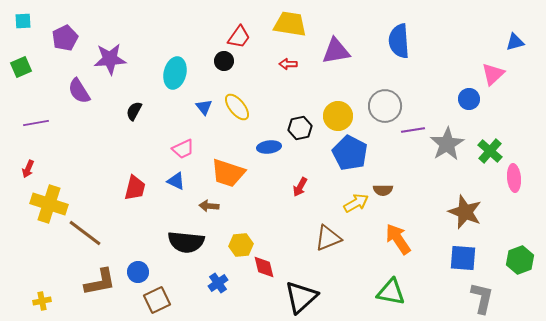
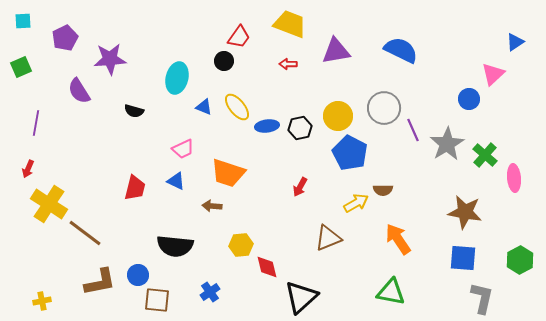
yellow trapezoid at (290, 24): rotated 12 degrees clockwise
blue semicircle at (399, 41): moved 2 px right, 9 px down; rotated 120 degrees clockwise
blue triangle at (515, 42): rotated 18 degrees counterclockwise
cyan ellipse at (175, 73): moved 2 px right, 5 px down
gray circle at (385, 106): moved 1 px left, 2 px down
blue triangle at (204, 107): rotated 30 degrees counterclockwise
black semicircle at (134, 111): rotated 102 degrees counterclockwise
purple line at (36, 123): rotated 70 degrees counterclockwise
purple line at (413, 130): rotated 75 degrees clockwise
blue ellipse at (269, 147): moved 2 px left, 21 px up
green cross at (490, 151): moved 5 px left, 4 px down
yellow cross at (49, 204): rotated 15 degrees clockwise
brown arrow at (209, 206): moved 3 px right
brown star at (465, 212): rotated 12 degrees counterclockwise
black semicircle at (186, 242): moved 11 px left, 4 px down
green hexagon at (520, 260): rotated 8 degrees counterclockwise
red diamond at (264, 267): moved 3 px right
blue circle at (138, 272): moved 3 px down
blue cross at (218, 283): moved 8 px left, 9 px down
brown square at (157, 300): rotated 32 degrees clockwise
